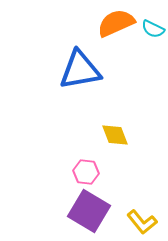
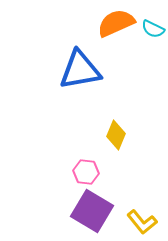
yellow diamond: moved 1 px right; rotated 44 degrees clockwise
purple square: moved 3 px right
